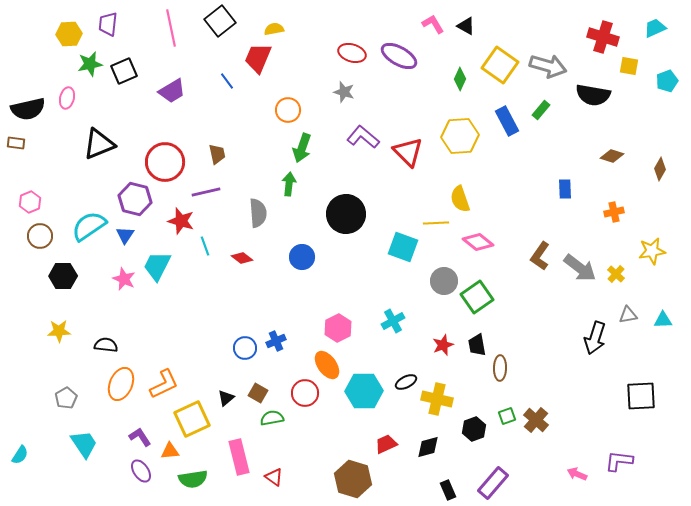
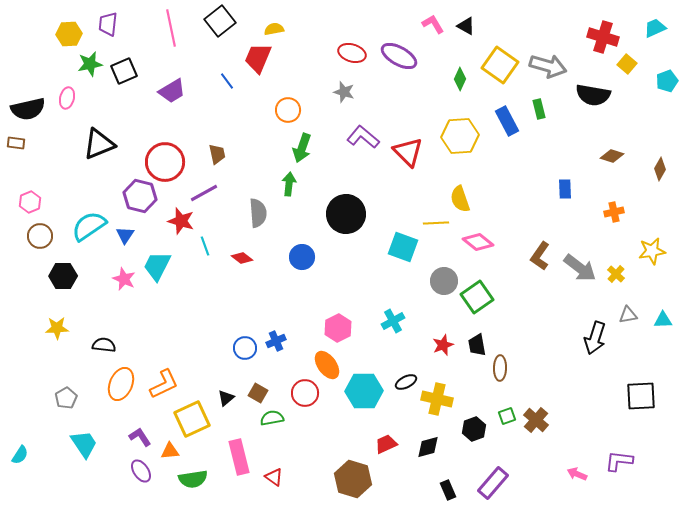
yellow square at (629, 66): moved 2 px left, 2 px up; rotated 30 degrees clockwise
green rectangle at (541, 110): moved 2 px left, 1 px up; rotated 54 degrees counterclockwise
purple line at (206, 192): moved 2 px left, 1 px down; rotated 16 degrees counterclockwise
purple hexagon at (135, 199): moved 5 px right, 3 px up
yellow star at (59, 331): moved 2 px left, 3 px up
black semicircle at (106, 345): moved 2 px left
